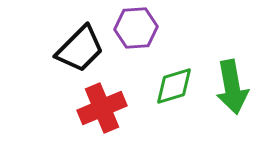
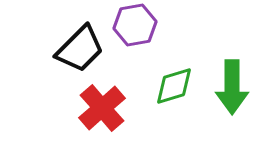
purple hexagon: moved 1 px left, 3 px up; rotated 6 degrees counterclockwise
green arrow: rotated 10 degrees clockwise
red cross: rotated 18 degrees counterclockwise
